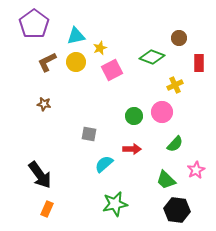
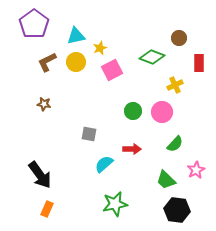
green circle: moved 1 px left, 5 px up
